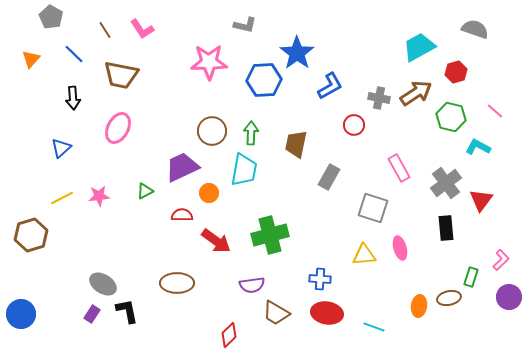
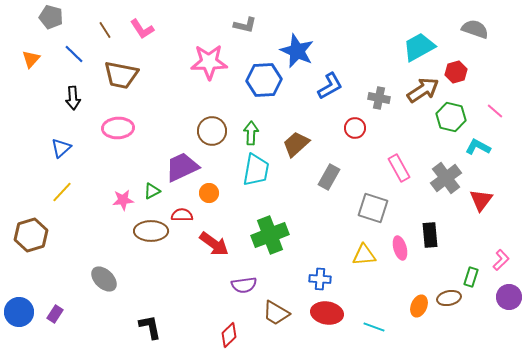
gray pentagon at (51, 17): rotated 15 degrees counterclockwise
blue star at (297, 53): moved 2 px up; rotated 12 degrees counterclockwise
brown arrow at (416, 93): moved 7 px right, 3 px up
red circle at (354, 125): moved 1 px right, 3 px down
pink ellipse at (118, 128): rotated 60 degrees clockwise
brown trapezoid at (296, 144): rotated 36 degrees clockwise
cyan trapezoid at (244, 170): moved 12 px right
gray cross at (446, 183): moved 5 px up
green triangle at (145, 191): moved 7 px right
pink star at (99, 196): moved 24 px right, 4 px down
yellow line at (62, 198): moved 6 px up; rotated 20 degrees counterclockwise
black rectangle at (446, 228): moved 16 px left, 7 px down
green cross at (270, 235): rotated 6 degrees counterclockwise
red arrow at (216, 241): moved 2 px left, 3 px down
brown ellipse at (177, 283): moved 26 px left, 52 px up
gray ellipse at (103, 284): moved 1 px right, 5 px up; rotated 12 degrees clockwise
purple semicircle at (252, 285): moved 8 px left
orange ellipse at (419, 306): rotated 15 degrees clockwise
black L-shape at (127, 311): moved 23 px right, 16 px down
blue circle at (21, 314): moved 2 px left, 2 px up
purple rectangle at (92, 314): moved 37 px left
